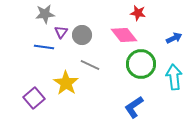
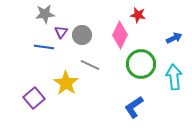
red star: moved 2 px down
pink diamond: moved 4 px left; rotated 64 degrees clockwise
